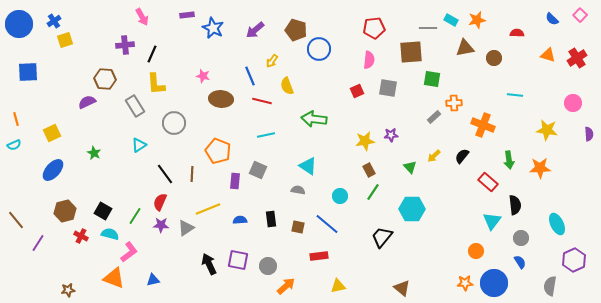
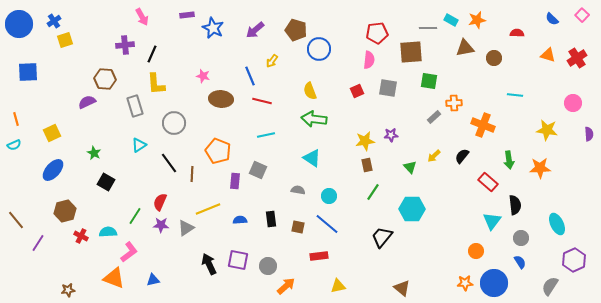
pink square at (580, 15): moved 2 px right
red pentagon at (374, 28): moved 3 px right, 5 px down
green square at (432, 79): moved 3 px left, 2 px down
yellow semicircle at (287, 86): moved 23 px right, 5 px down
gray rectangle at (135, 106): rotated 15 degrees clockwise
cyan triangle at (308, 166): moved 4 px right, 8 px up
brown rectangle at (369, 170): moved 2 px left, 5 px up; rotated 16 degrees clockwise
black line at (165, 174): moved 4 px right, 11 px up
cyan circle at (340, 196): moved 11 px left
black square at (103, 211): moved 3 px right, 29 px up
cyan semicircle at (110, 234): moved 2 px left, 2 px up; rotated 18 degrees counterclockwise
gray semicircle at (550, 286): rotated 24 degrees clockwise
